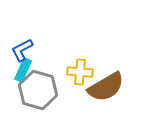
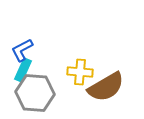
gray hexagon: moved 3 px left, 3 px down; rotated 12 degrees counterclockwise
